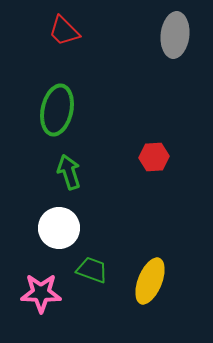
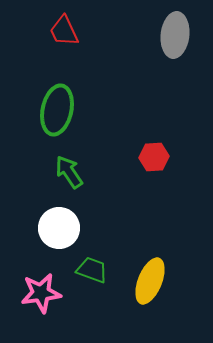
red trapezoid: rotated 20 degrees clockwise
green arrow: rotated 16 degrees counterclockwise
pink star: rotated 9 degrees counterclockwise
